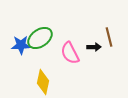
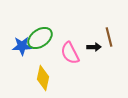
blue star: moved 1 px right, 1 px down
yellow diamond: moved 4 px up
